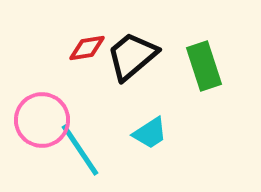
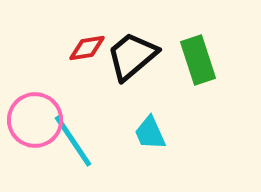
green rectangle: moved 6 px left, 6 px up
pink circle: moved 7 px left
cyan trapezoid: rotated 99 degrees clockwise
cyan line: moved 7 px left, 9 px up
